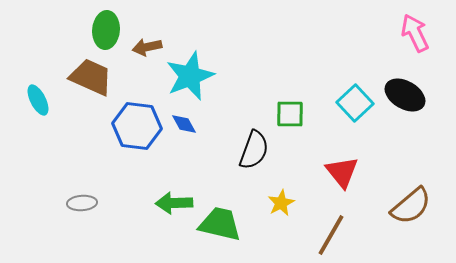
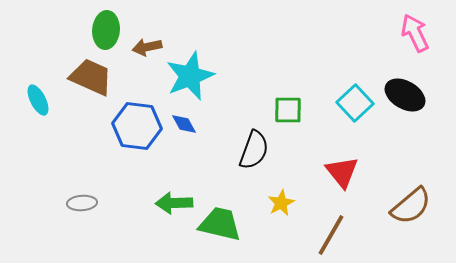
green square: moved 2 px left, 4 px up
